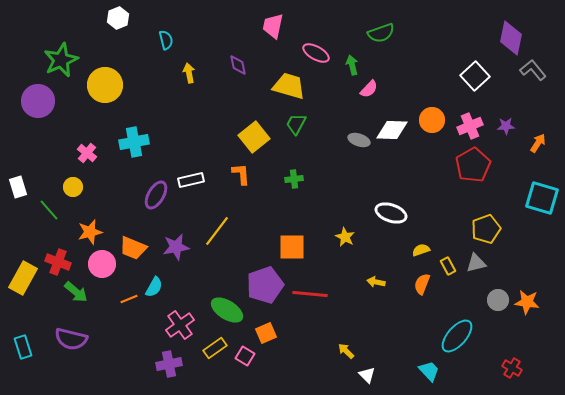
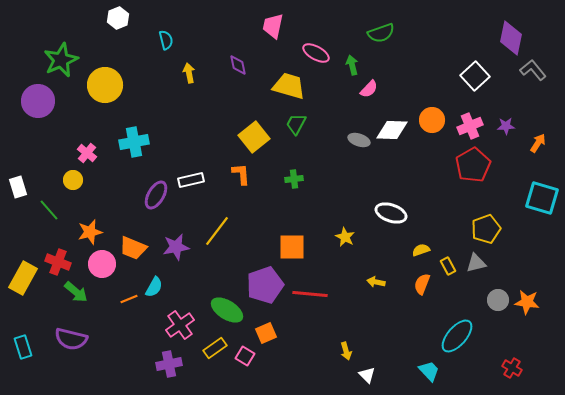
yellow circle at (73, 187): moved 7 px up
yellow arrow at (346, 351): rotated 150 degrees counterclockwise
